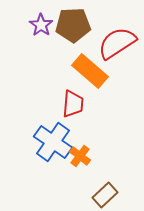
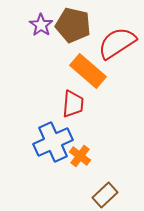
brown pentagon: rotated 16 degrees clockwise
orange rectangle: moved 2 px left
blue cross: rotated 30 degrees clockwise
